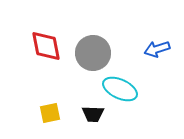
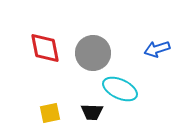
red diamond: moved 1 px left, 2 px down
black trapezoid: moved 1 px left, 2 px up
